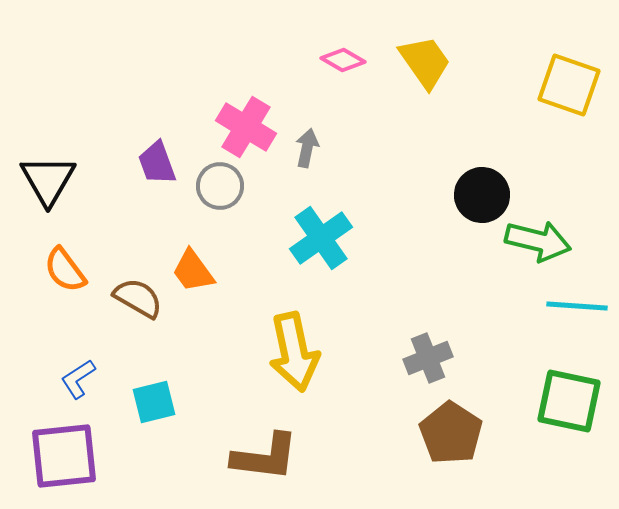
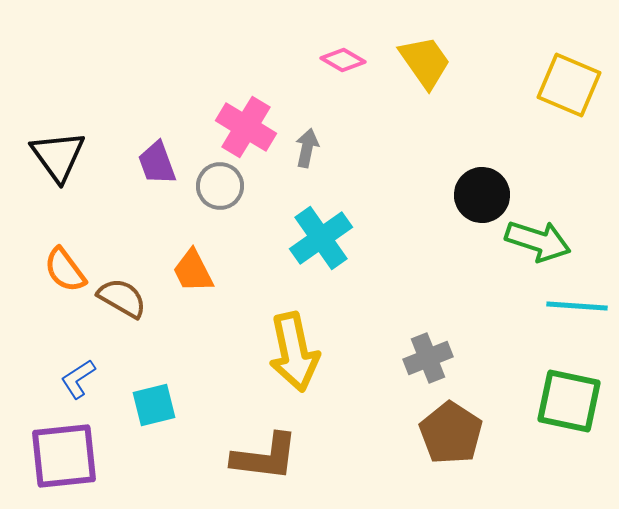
yellow square: rotated 4 degrees clockwise
black triangle: moved 10 px right, 24 px up; rotated 6 degrees counterclockwise
green arrow: rotated 4 degrees clockwise
orange trapezoid: rotated 9 degrees clockwise
brown semicircle: moved 16 px left
cyan square: moved 3 px down
